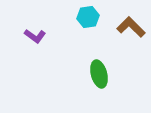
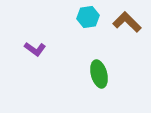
brown L-shape: moved 4 px left, 5 px up
purple L-shape: moved 13 px down
